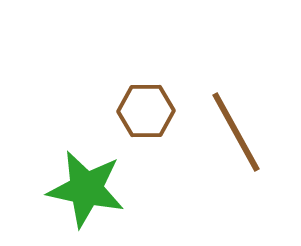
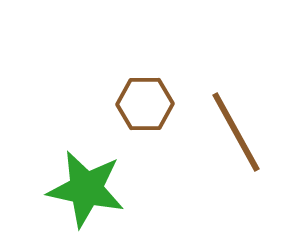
brown hexagon: moved 1 px left, 7 px up
